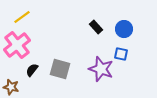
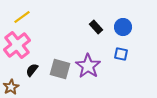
blue circle: moved 1 px left, 2 px up
purple star: moved 13 px left, 3 px up; rotated 15 degrees clockwise
brown star: rotated 28 degrees clockwise
